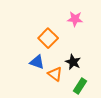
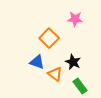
orange square: moved 1 px right
green rectangle: rotated 70 degrees counterclockwise
